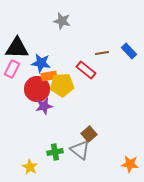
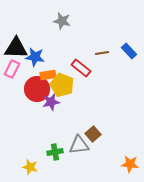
black triangle: moved 1 px left
blue star: moved 6 px left, 6 px up
red rectangle: moved 5 px left, 2 px up
orange rectangle: moved 1 px left, 1 px up
yellow pentagon: rotated 25 degrees clockwise
purple star: moved 7 px right, 4 px up
brown square: moved 4 px right
gray triangle: moved 1 px left, 5 px up; rotated 45 degrees counterclockwise
yellow star: rotated 14 degrees counterclockwise
